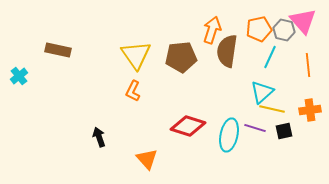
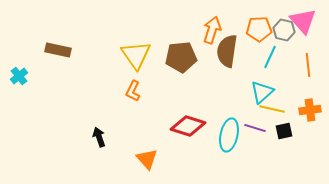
orange pentagon: rotated 10 degrees clockwise
